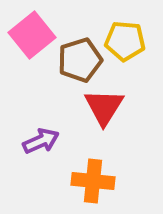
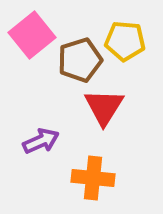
orange cross: moved 3 px up
